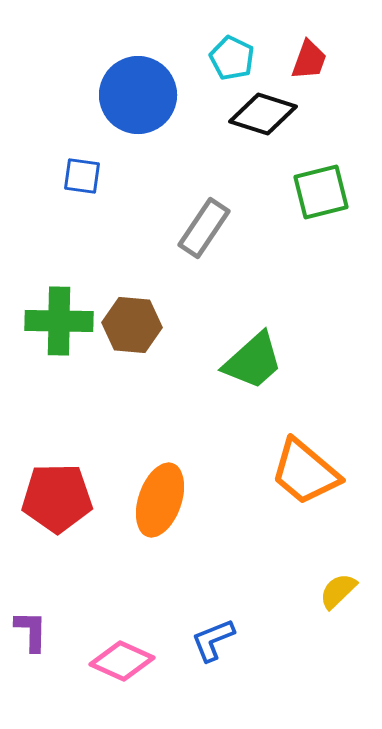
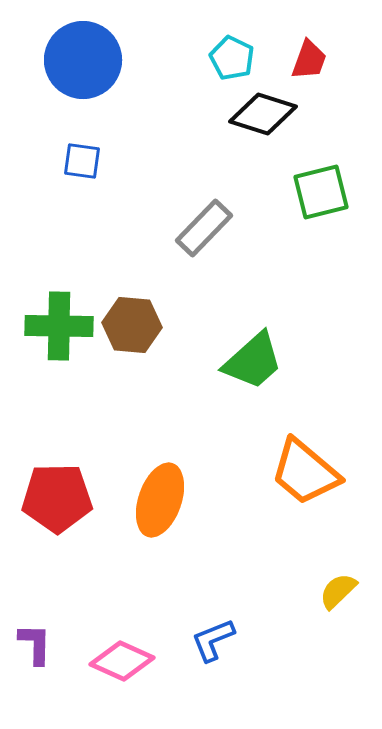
blue circle: moved 55 px left, 35 px up
blue square: moved 15 px up
gray rectangle: rotated 10 degrees clockwise
green cross: moved 5 px down
purple L-shape: moved 4 px right, 13 px down
